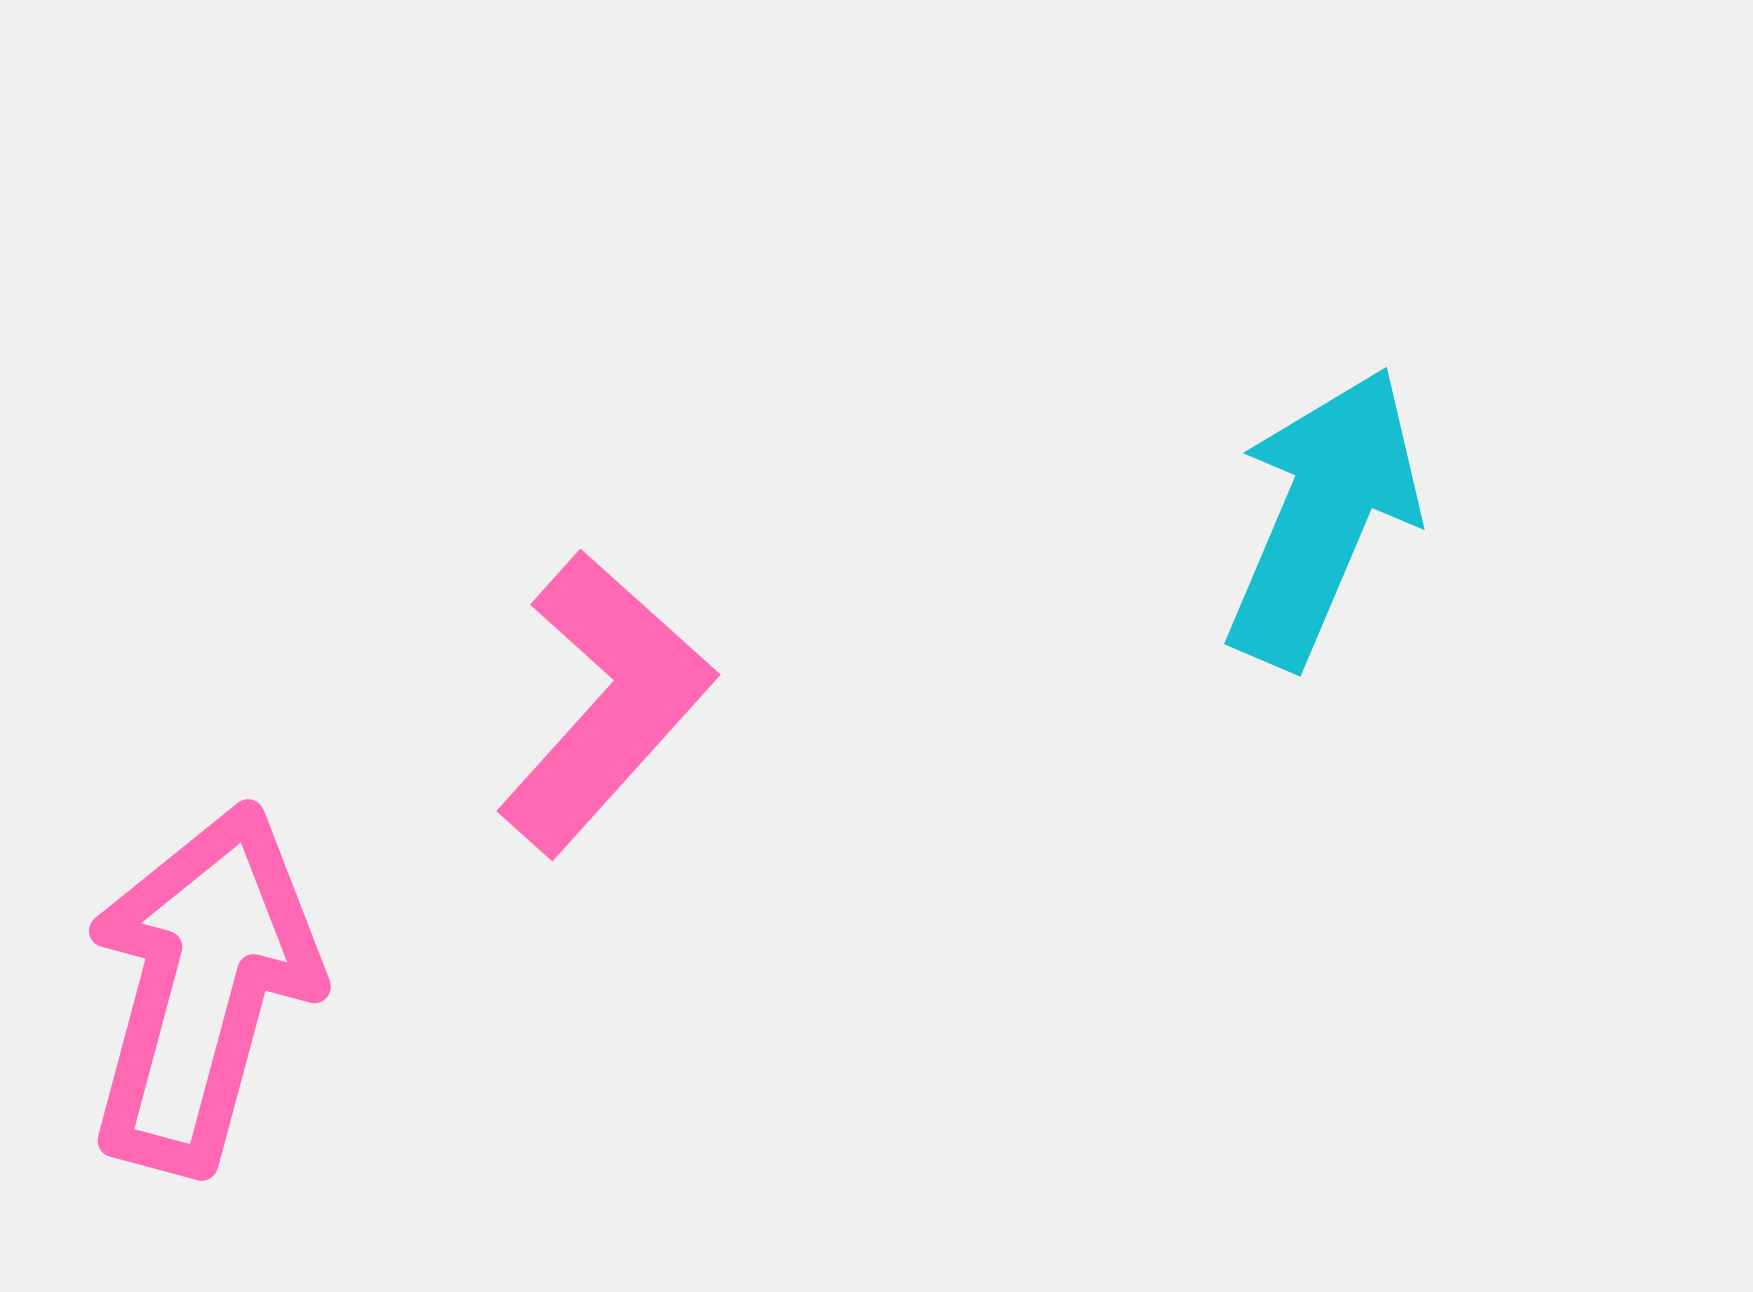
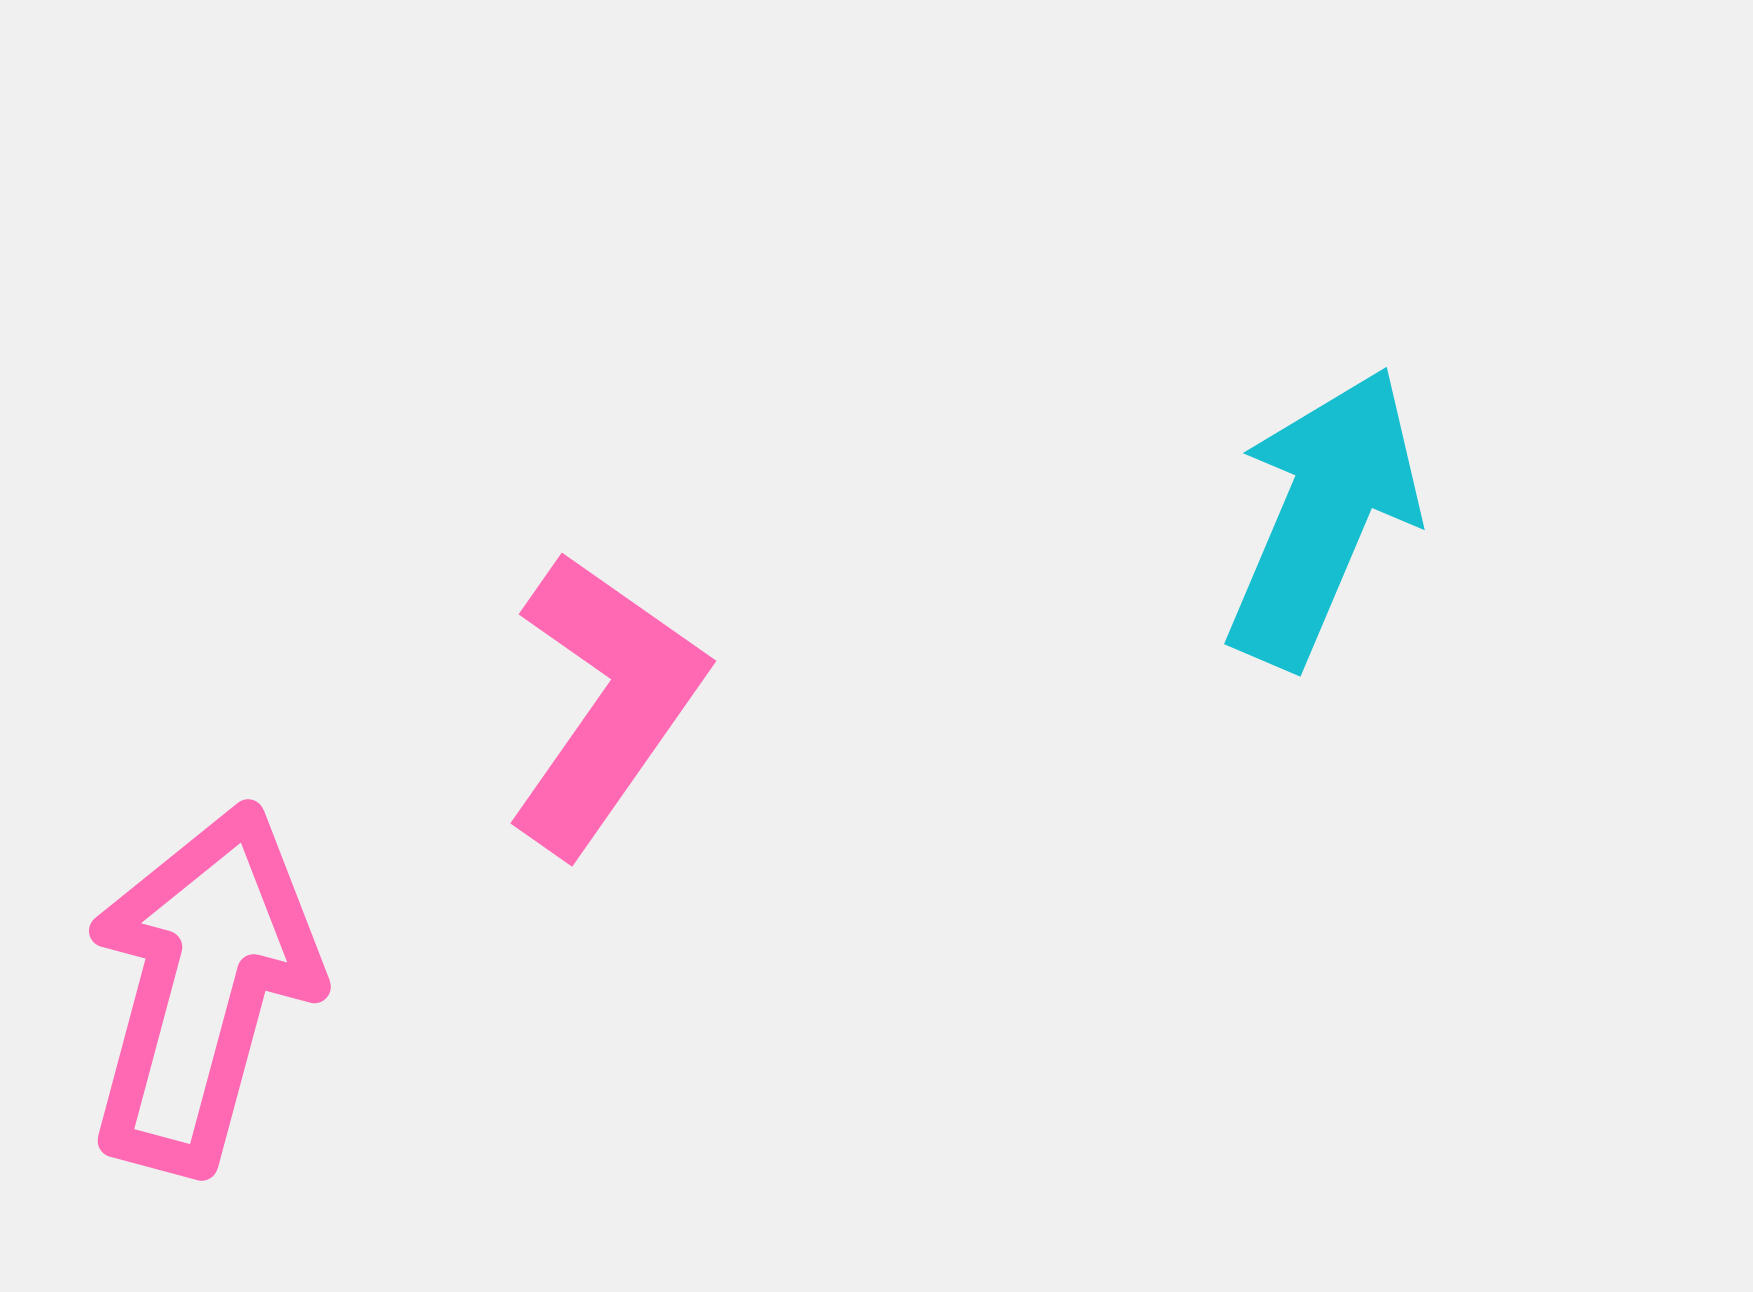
pink L-shape: rotated 7 degrees counterclockwise
